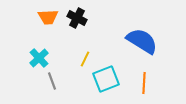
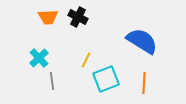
black cross: moved 1 px right, 1 px up
yellow line: moved 1 px right, 1 px down
gray line: rotated 12 degrees clockwise
